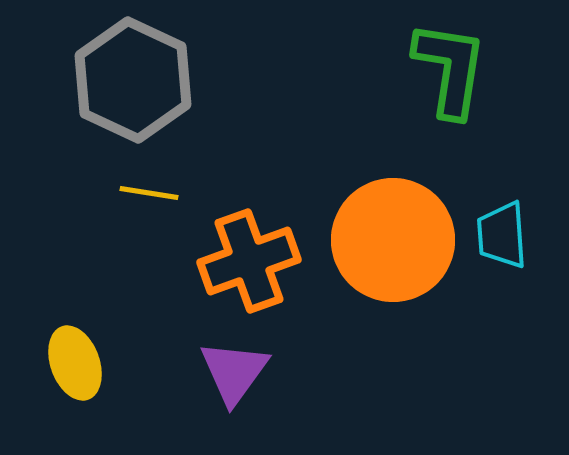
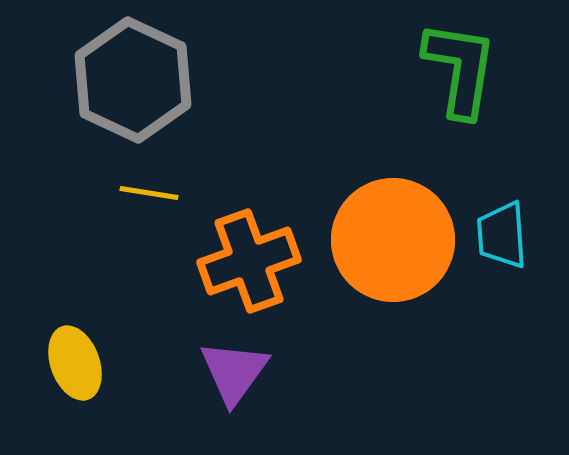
green L-shape: moved 10 px right
